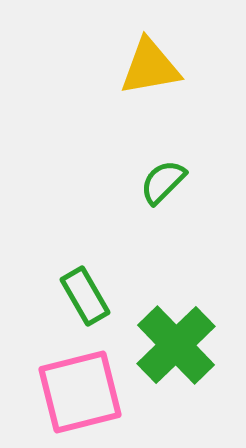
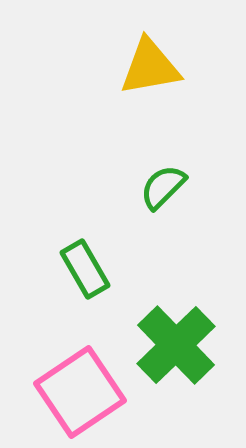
green semicircle: moved 5 px down
green rectangle: moved 27 px up
pink square: rotated 20 degrees counterclockwise
